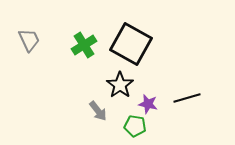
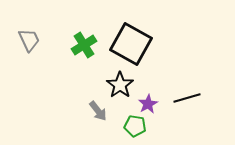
purple star: rotated 30 degrees clockwise
